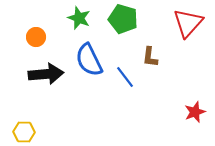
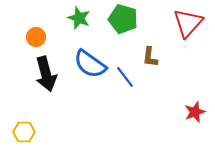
blue semicircle: moved 1 px right, 4 px down; rotated 28 degrees counterclockwise
black arrow: rotated 80 degrees clockwise
